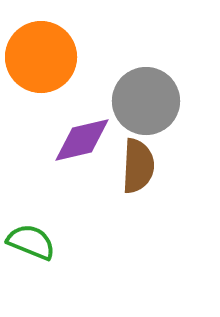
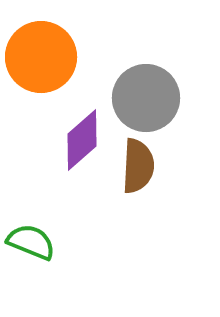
gray circle: moved 3 px up
purple diamond: rotated 28 degrees counterclockwise
